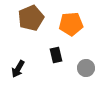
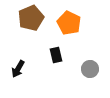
orange pentagon: moved 2 px left, 1 px up; rotated 30 degrees clockwise
gray circle: moved 4 px right, 1 px down
